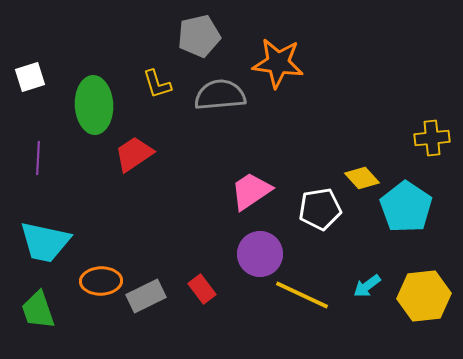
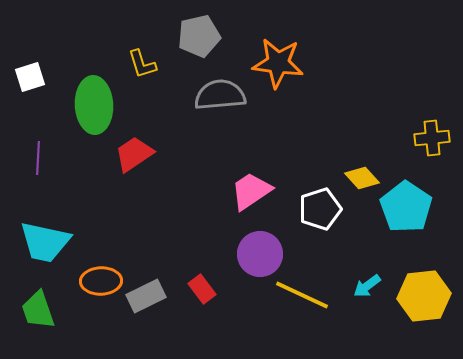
yellow L-shape: moved 15 px left, 20 px up
white pentagon: rotated 9 degrees counterclockwise
